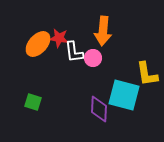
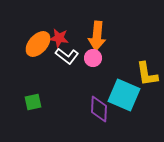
orange arrow: moved 6 px left, 5 px down
white L-shape: moved 7 px left, 4 px down; rotated 45 degrees counterclockwise
cyan square: rotated 8 degrees clockwise
green square: rotated 30 degrees counterclockwise
